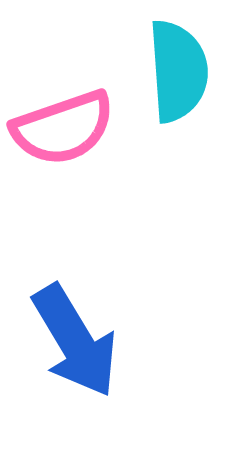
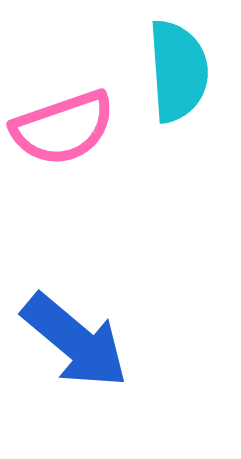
blue arrow: rotated 19 degrees counterclockwise
